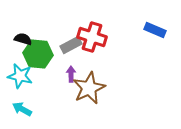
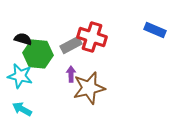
brown star: rotated 12 degrees clockwise
